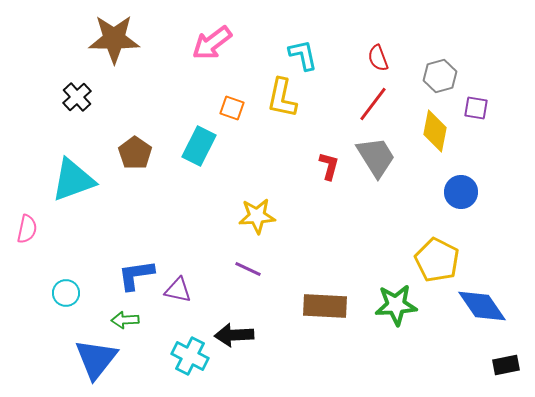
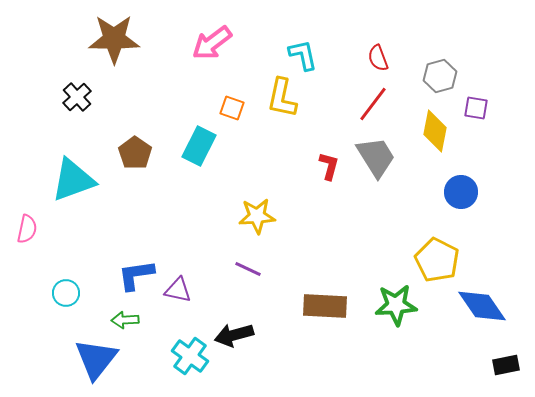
black arrow: rotated 12 degrees counterclockwise
cyan cross: rotated 9 degrees clockwise
